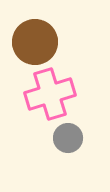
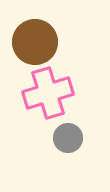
pink cross: moved 2 px left, 1 px up
